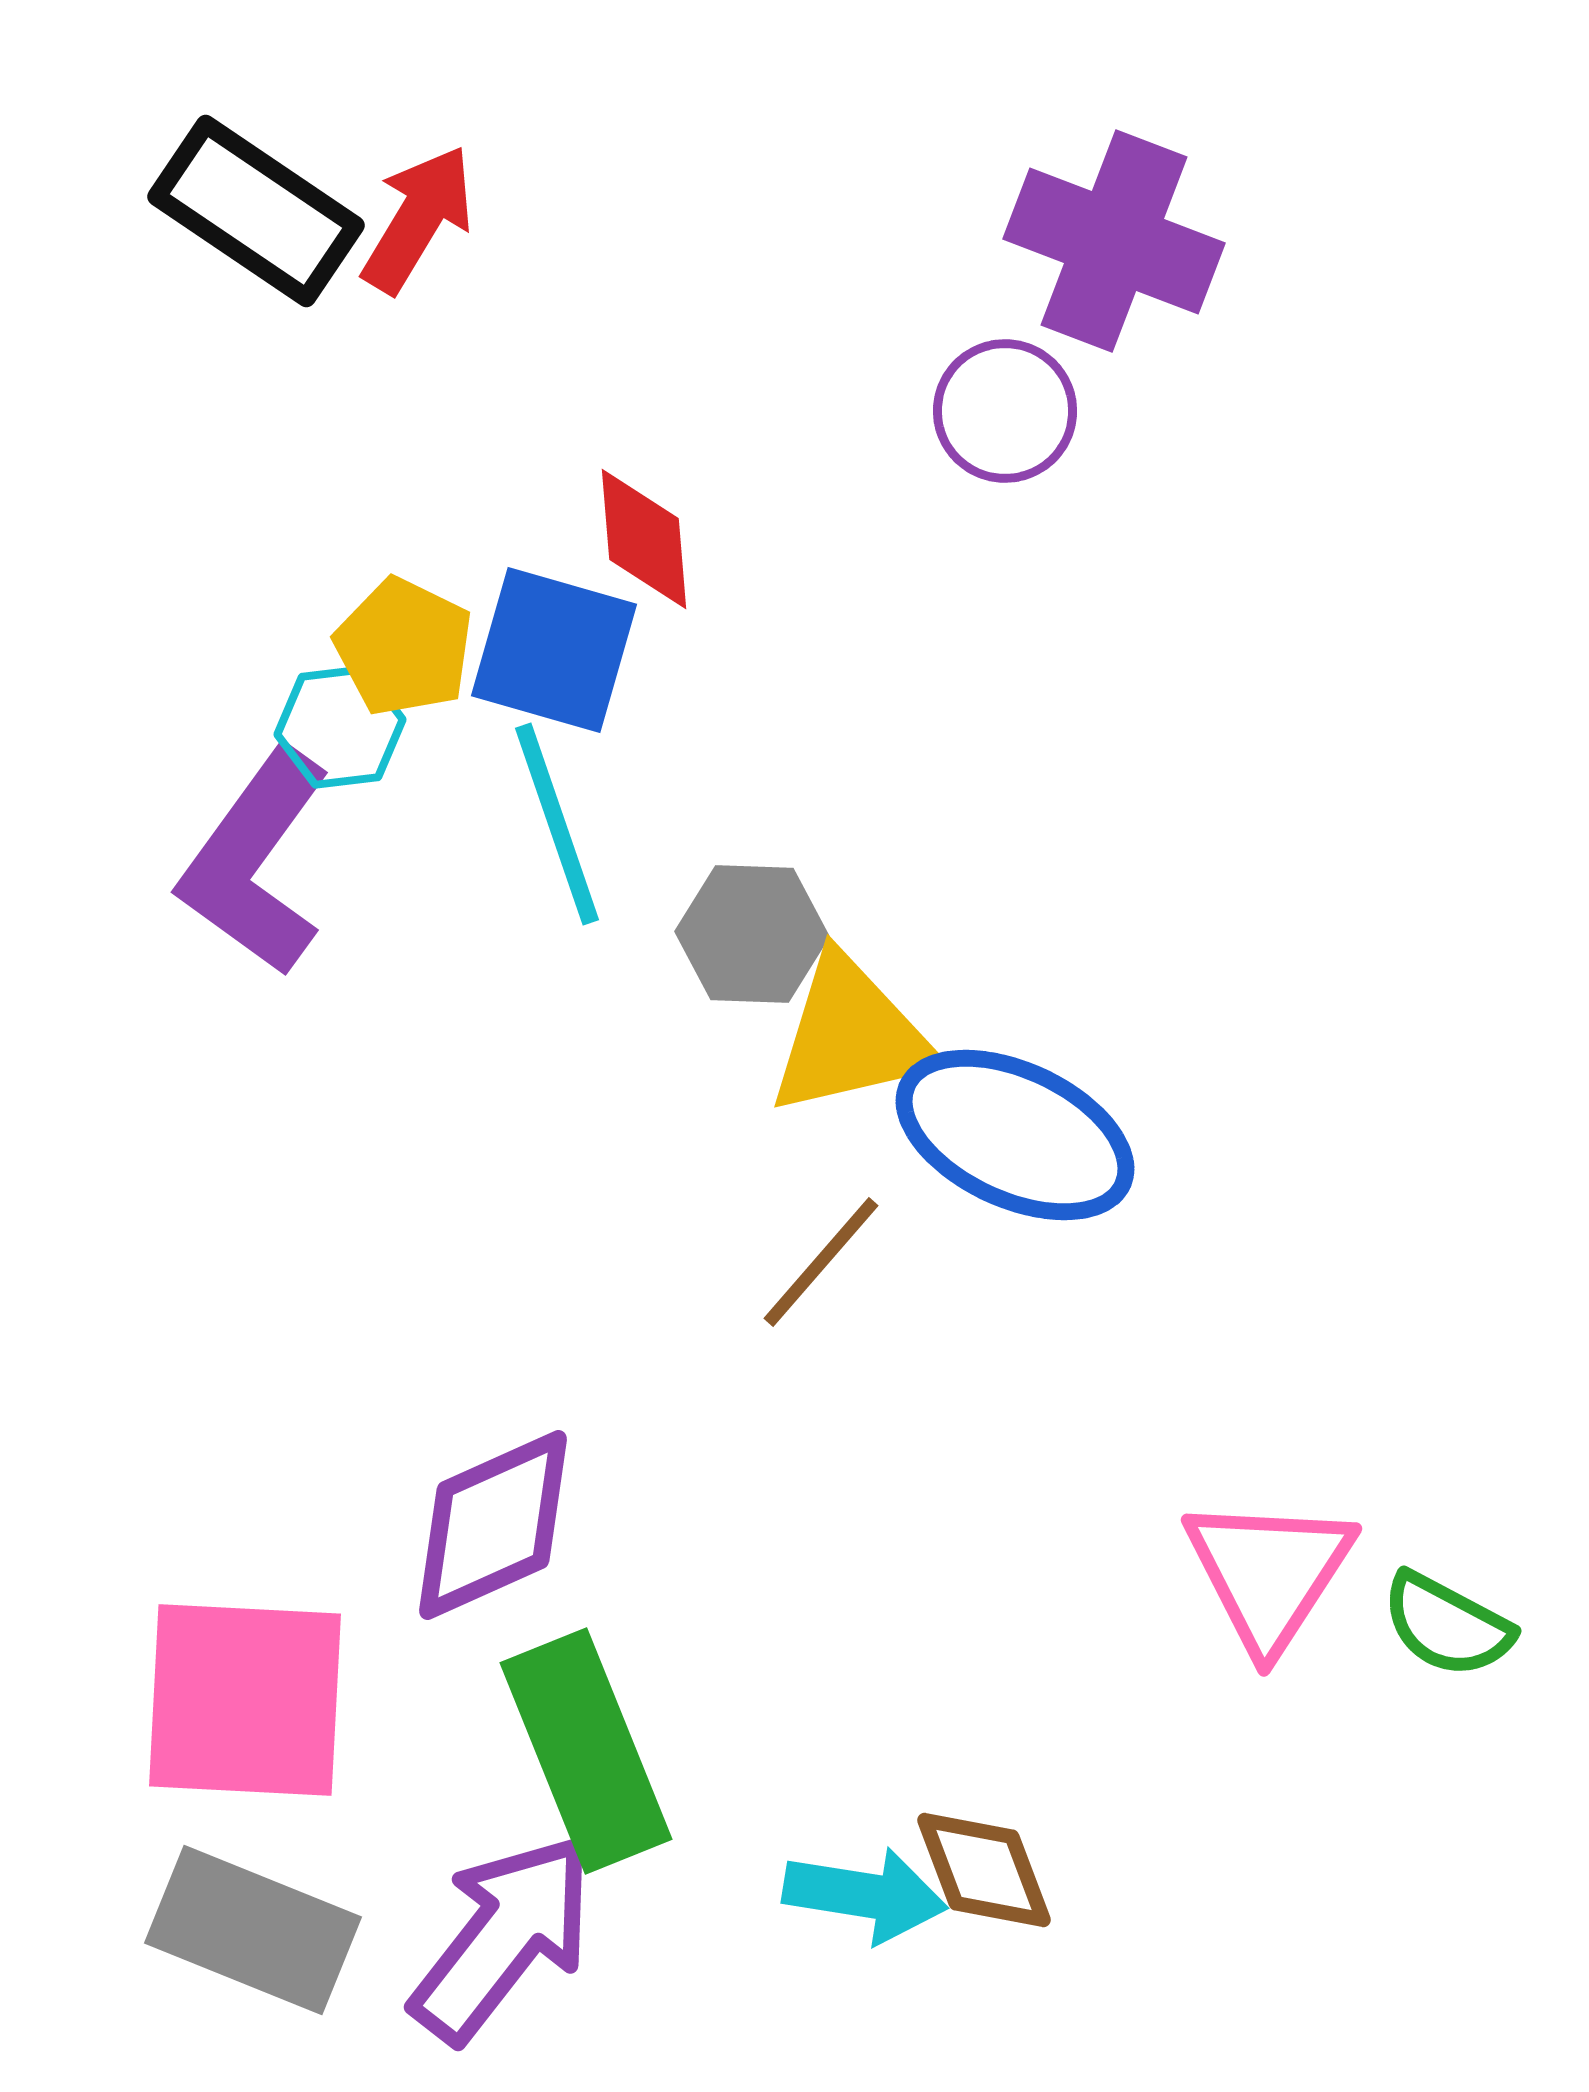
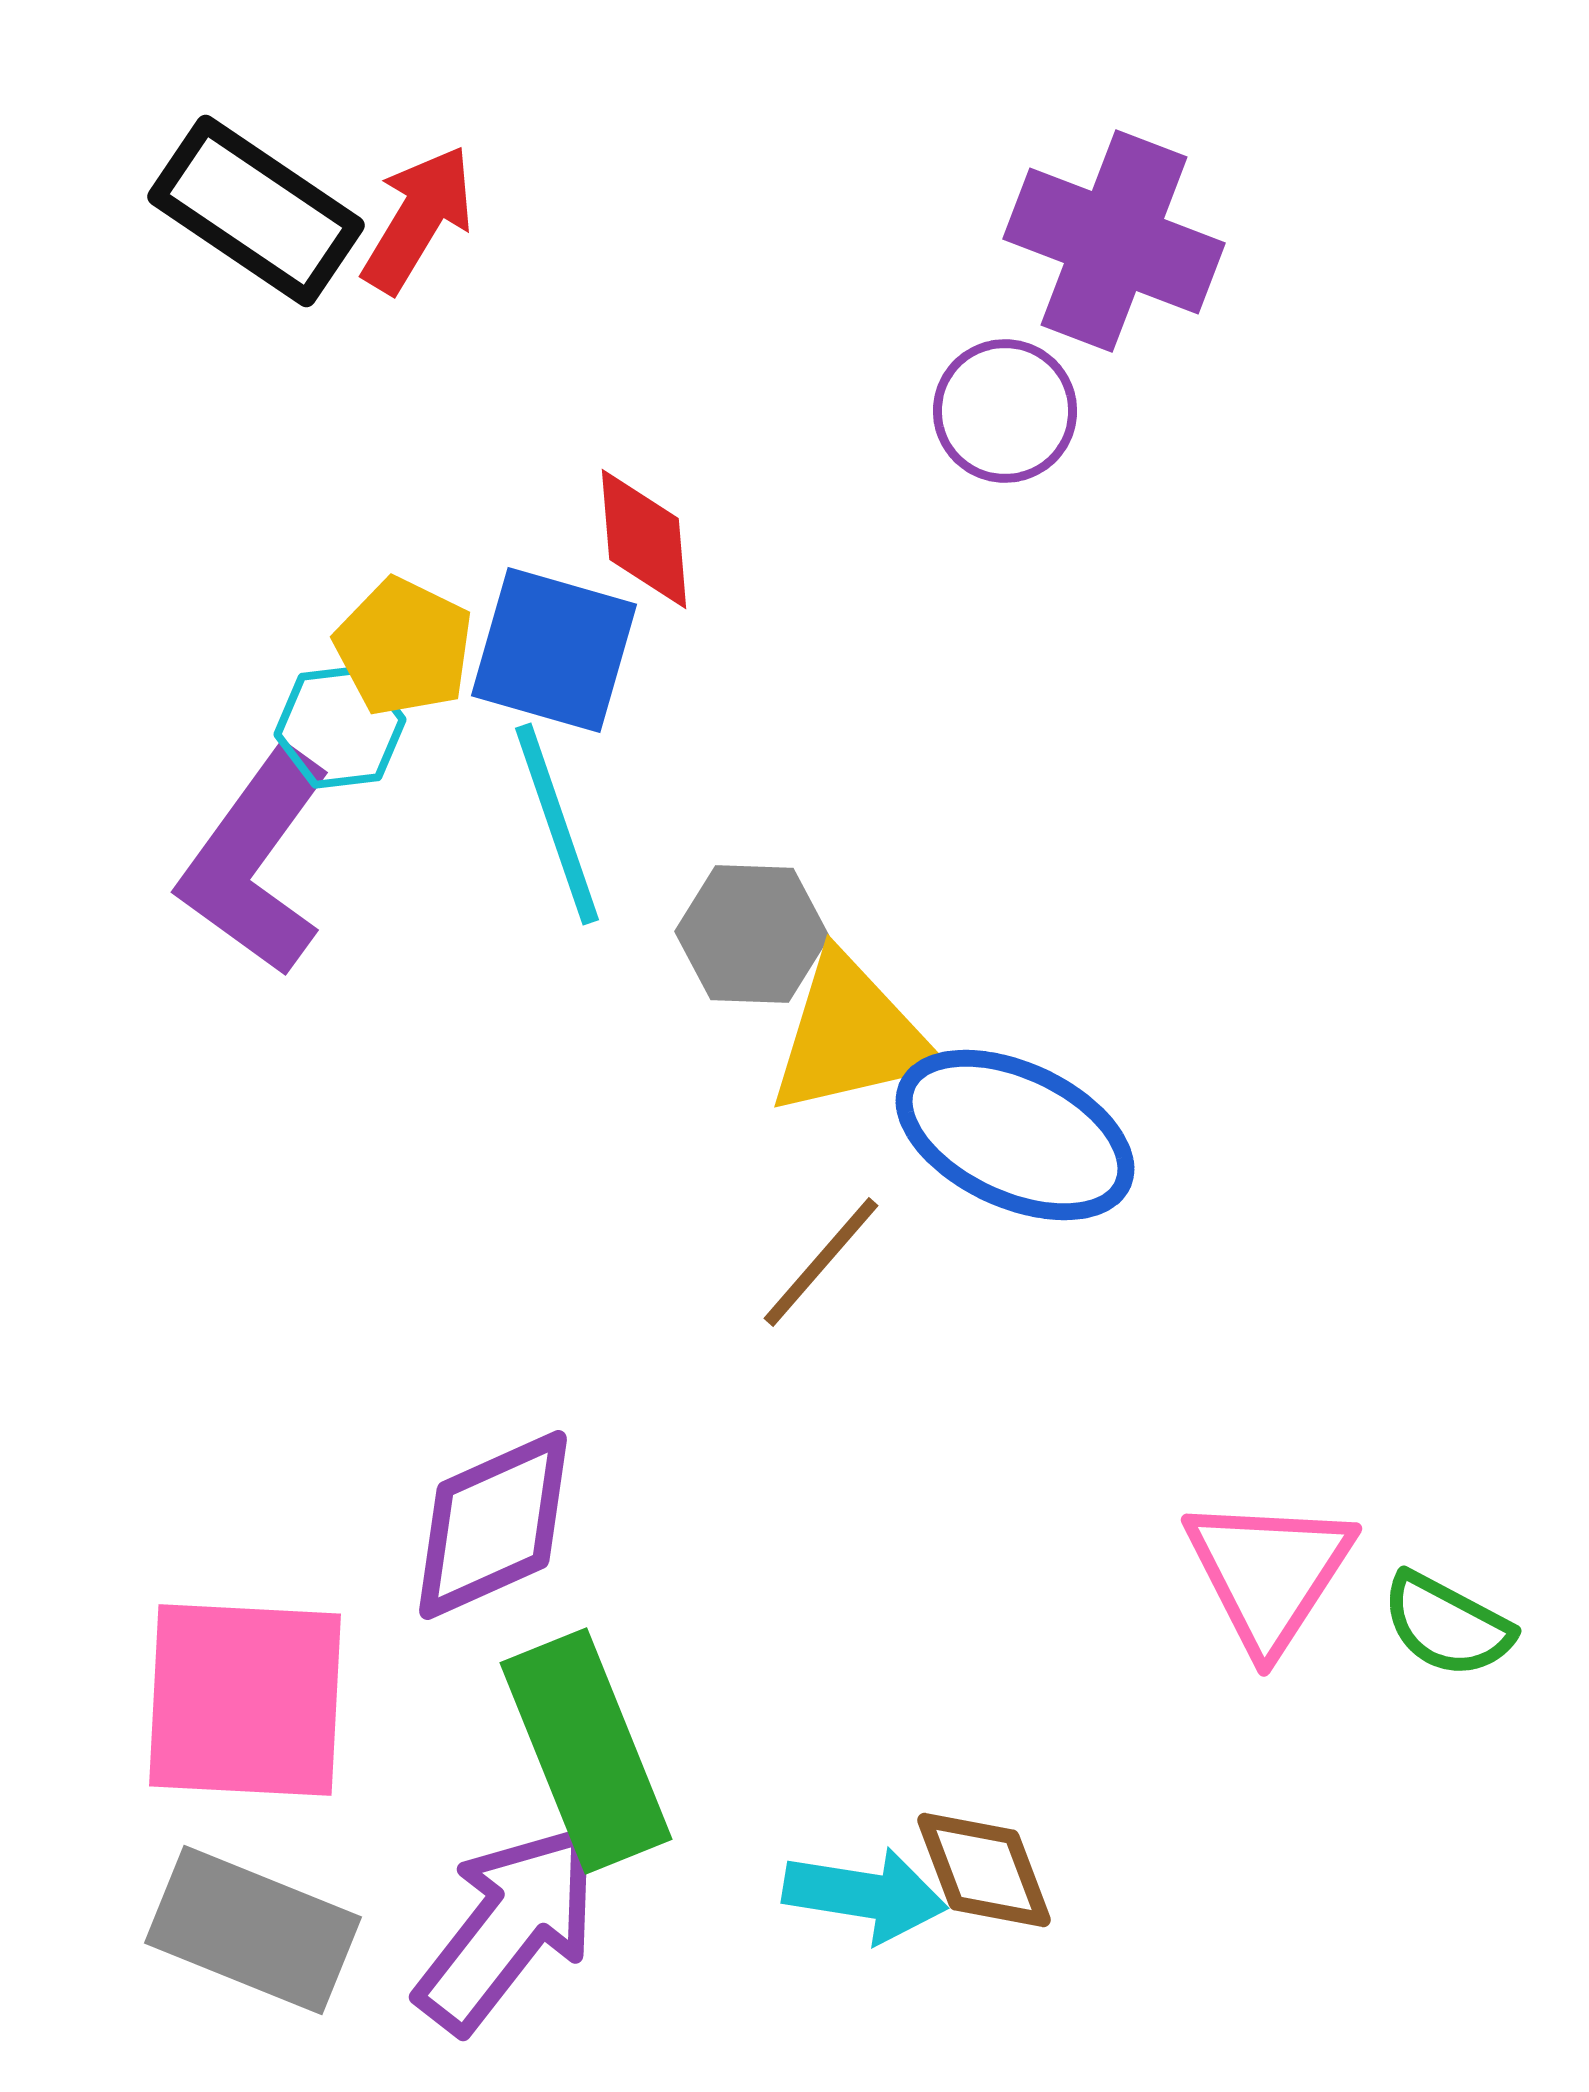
purple arrow: moved 5 px right, 10 px up
